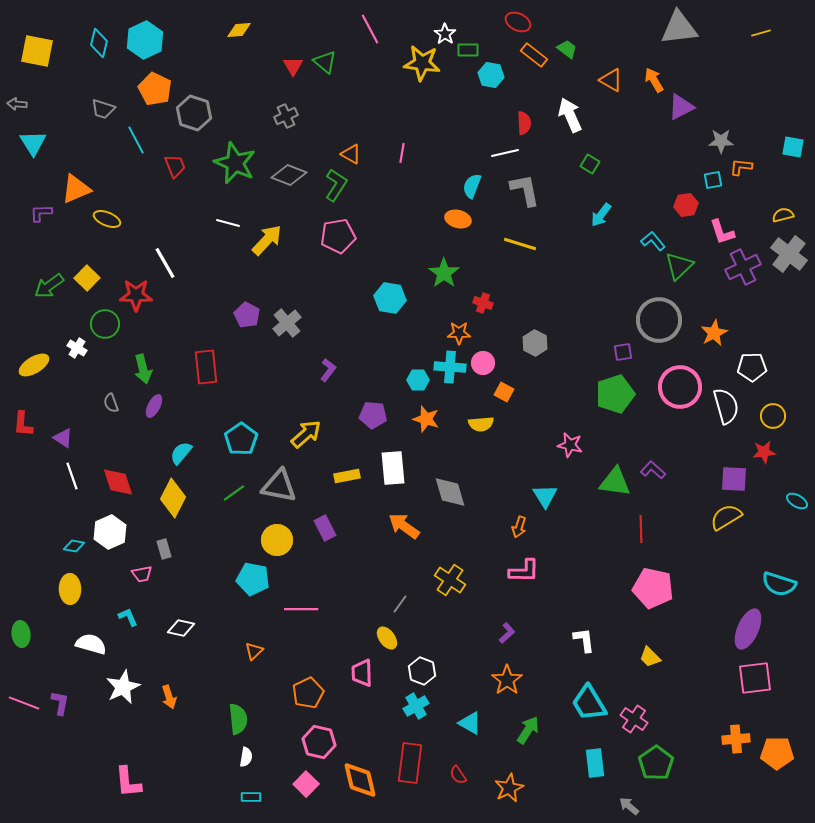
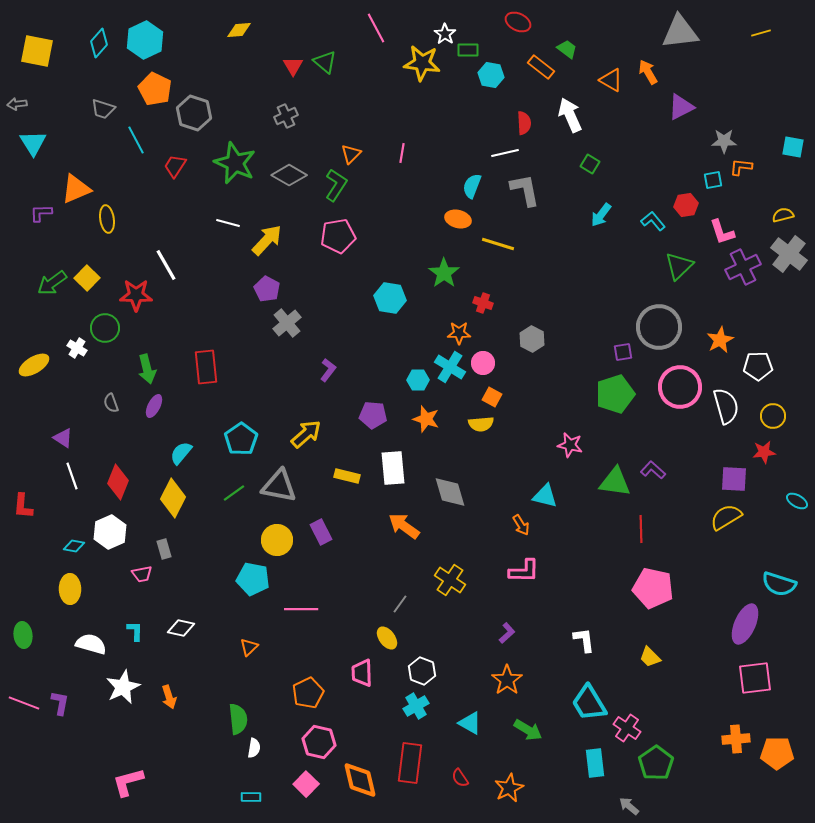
gray triangle at (679, 28): moved 1 px right, 4 px down
pink line at (370, 29): moved 6 px right, 1 px up
cyan diamond at (99, 43): rotated 28 degrees clockwise
orange rectangle at (534, 55): moved 7 px right, 12 px down
orange arrow at (654, 80): moved 6 px left, 8 px up
gray arrow at (17, 104): rotated 12 degrees counterclockwise
gray star at (721, 141): moved 3 px right
orange triangle at (351, 154): rotated 45 degrees clockwise
red trapezoid at (175, 166): rotated 125 degrees counterclockwise
gray diamond at (289, 175): rotated 8 degrees clockwise
yellow ellipse at (107, 219): rotated 60 degrees clockwise
cyan L-shape at (653, 241): moved 20 px up
yellow line at (520, 244): moved 22 px left
white line at (165, 263): moved 1 px right, 2 px down
green arrow at (49, 286): moved 3 px right, 3 px up
purple pentagon at (247, 315): moved 20 px right, 26 px up
gray circle at (659, 320): moved 7 px down
green circle at (105, 324): moved 4 px down
orange star at (714, 333): moved 6 px right, 7 px down
gray hexagon at (535, 343): moved 3 px left, 4 px up
cyan cross at (450, 367): rotated 28 degrees clockwise
white pentagon at (752, 367): moved 6 px right, 1 px up
green arrow at (143, 369): moved 4 px right
orange square at (504, 392): moved 12 px left, 5 px down
red L-shape at (23, 424): moved 82 px down
yellow rectangle at (347, 476): rotated 25 degrees clockwise
red diamond at (118, 482): rotated 40 degrees clockwise
cyan triangle at (545, 496): rotated 44 degrees counterclockwise
orange arrow at (519, 527): moved 2 px right, 2 px up; rotated 50 degrees counterclockwise
purple rectangle at (325, 528): moved 4 px left, 4 px down
cyan L-shape at (128, 617): moved 7 px right, 14 px down; rotated 25 degrees clockwise
purple ellipse at (748, 629): moved 3 px left, 5 px up
green ellipse at (21, 634): moved 2 px right, 1 px down
orange triangle at (254, 651): moved 5 px left, 4 px up
pink cross at (634, 719): moved 7 px left, 9 px down
green arrow at (528, 730): rotated 88 degrees clockwise
white semicircle at (246, 757): moved 8 px right, 9 px up
red semicircle at (458, 775): moved 2 px right, 3 px down
pink L-shape at (128, 782): rotated 80 degrees clockwise
